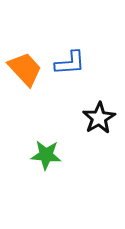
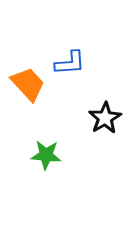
orange trapezoid: moved 3 px right, 15 px down
black star: moved 6 px right
